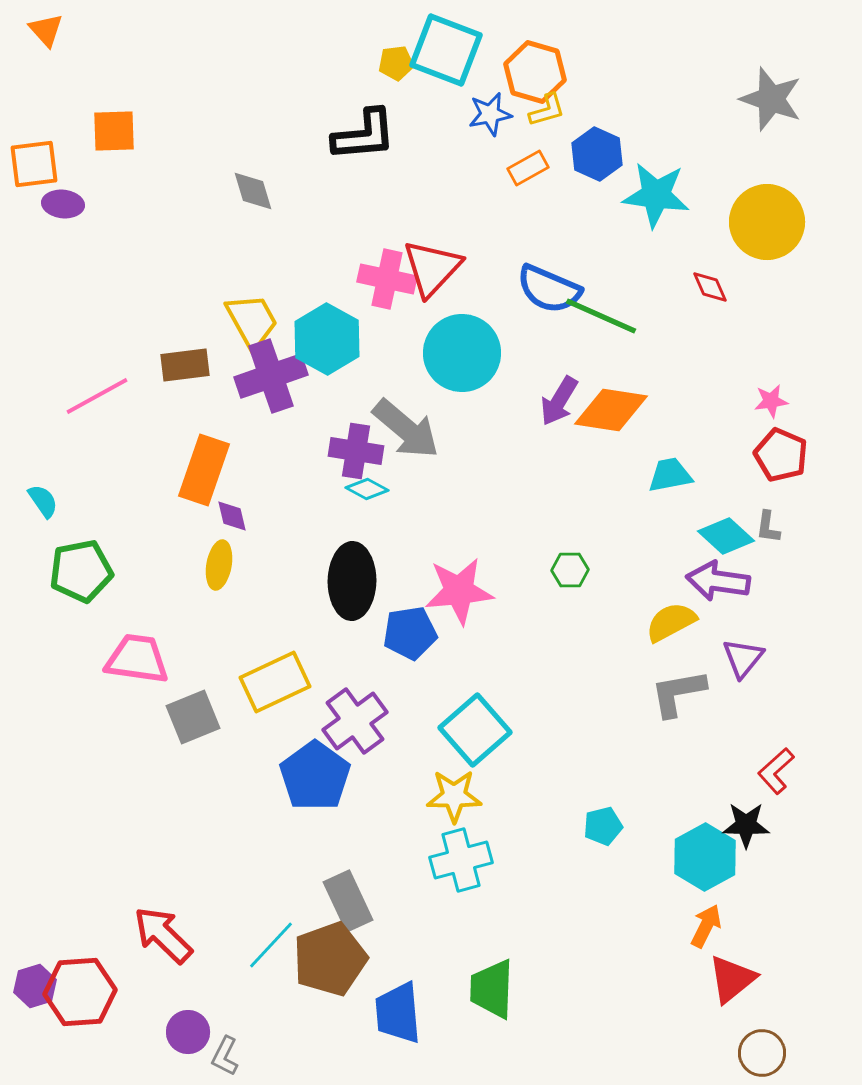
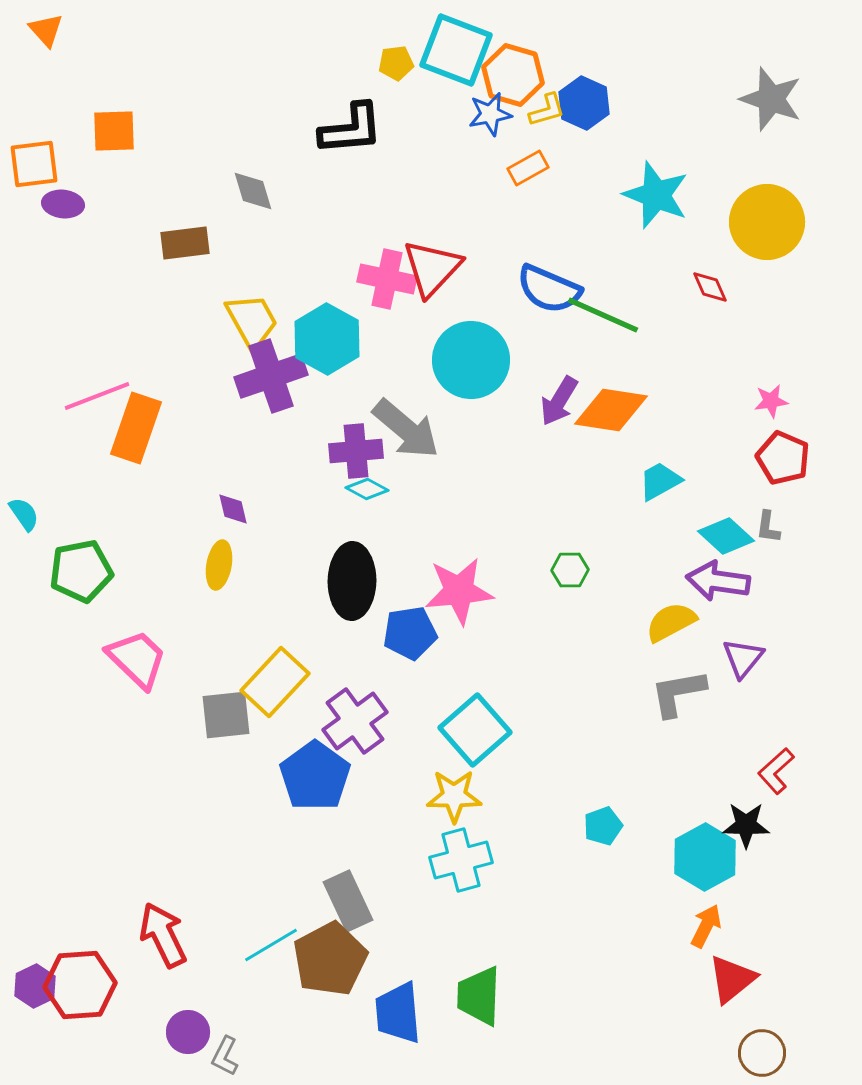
cyan square at (446, 50): moved 10 px right
orange hexagon at (535, 72): moved 22 px left, 3 px down
black L-shape at (364, 135): moved 13 px left, 6 px up
blue hexagon at (597, 154): moved 13 px left, 51 px up
cyan star at (656, 195): rotated 14 degrees clockwise
green line at (601, 316): moved 2 px right, 1 px up
cyan circle at (462, 353): moved 9 px right, 7 px down
brown rectangle at (185, 365): moved 122 px up
pink line at (97, 396): rotated 8 degrees clockwise
purple cross at (356, 451): rotated 14 degrees counterclockwise
red pentagon at (781, 455): moved 2 px right, 3 px down
orange rectangle at (204, 470): moved 68 px left, 42 px up
cyan trapezoid at (670, 475): moved 10 px left, 6 px down; rotated 18 degrees counterclockwise
cyan semicircle at (43, 501): moved 19 px left, 13 px down
purple diamond at (232, 516): moved 1 px right, 7 px up
pink trapezoid at (137, 659): rotated 36 degrees clockwise
yellow rectangle at (275, 682): rotated 22 degrees counterclockwise
gray square at (193, 717): moved 33 px right, 2 px up; rotated 16 degrees clockwise
cyan pentagon at (603, 826): rotated 6 degrees counterclockwise
red arrow at (163, 935): rotated 20 degrees clockwise
cyan line at (271, 945): rotated 16 degrees clockwise
brown pentagon at (330, 959): rotated 8 degrees counterclockwise
purple hexagon at (35, 986): rotated 9 degrees counterclockwise
green trapezoid at (492, 989): moved 13 px left, 7 px down
red hexagon at (80, 992): moved 7 px up
